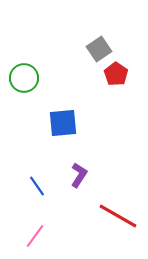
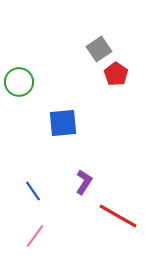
green circle: moved 5 px left, 4 px down
purple L-shape: moved 5 px right, 7 px down
blue line: moved 4 px left, 5 px down
